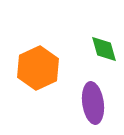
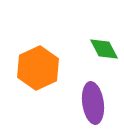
green diamond: rotated 12 degrees counterclockwise
